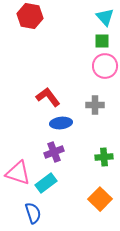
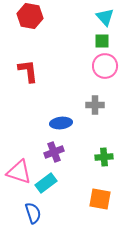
red L-shape: moved 20 px left, 26 px up; rotated 30 degrees clockwise
pink triangle: moved 1 px right, 1 px up
orange square: rotated 35 degrees counterclockwise
